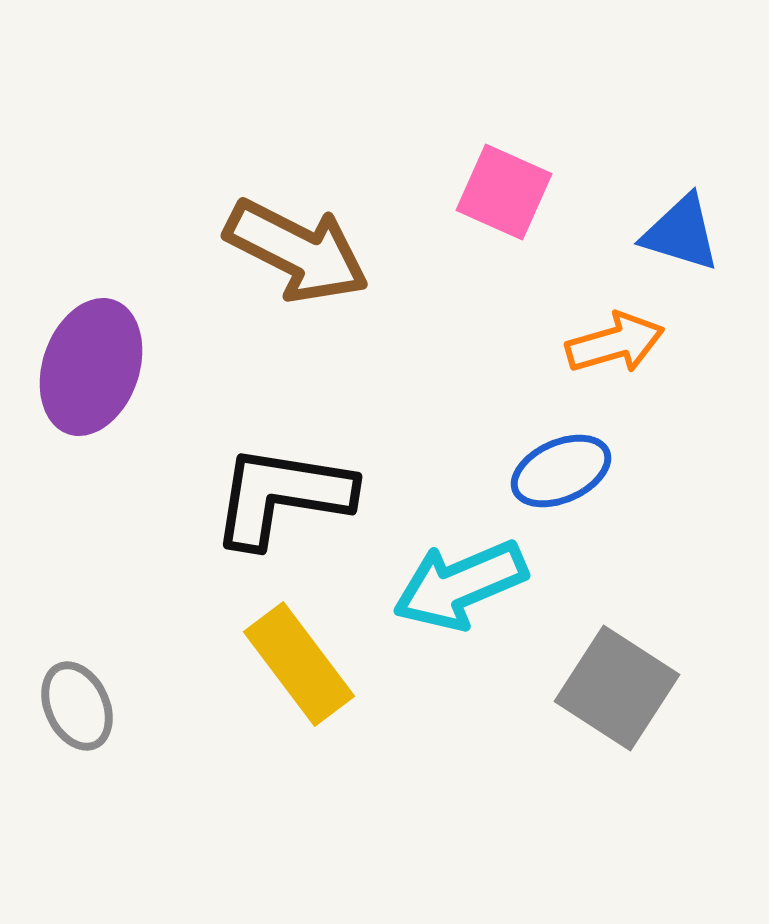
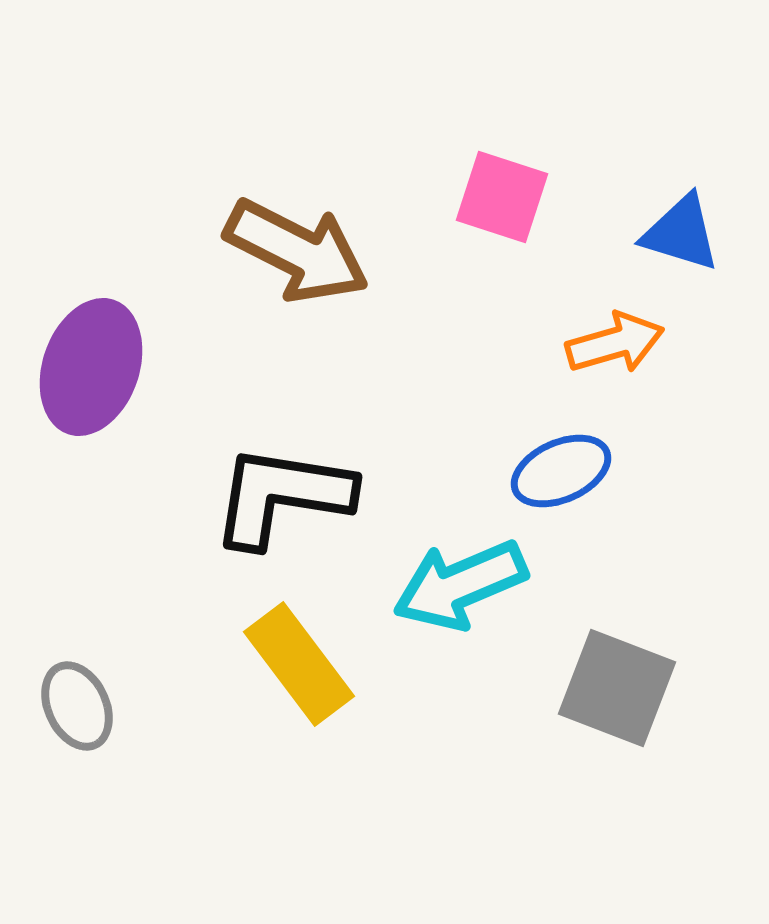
pink square: moved 2 px left, 5 px down; rotated 6 degrees counterclockwise
gray square: rotated 12 degrees counterclockwise
